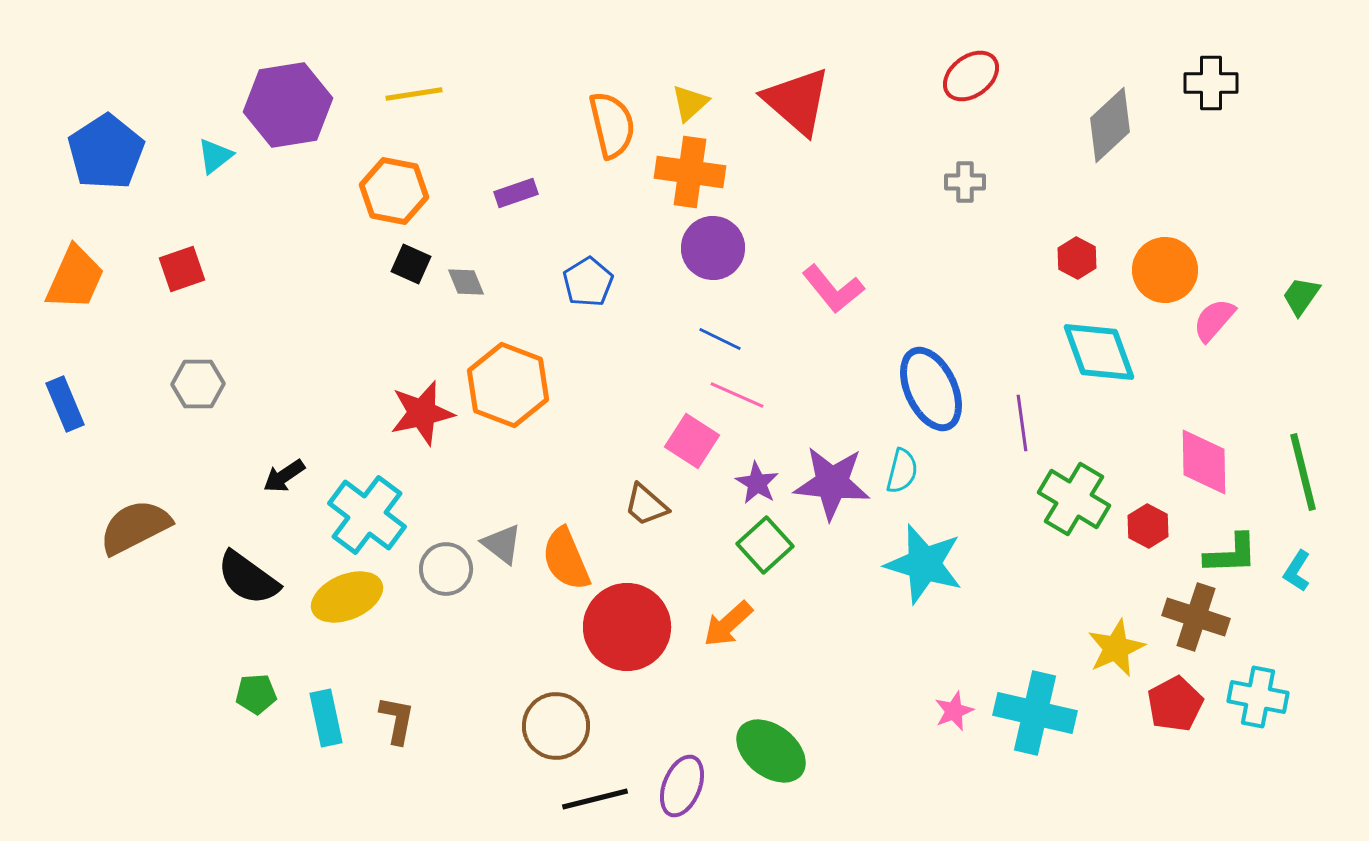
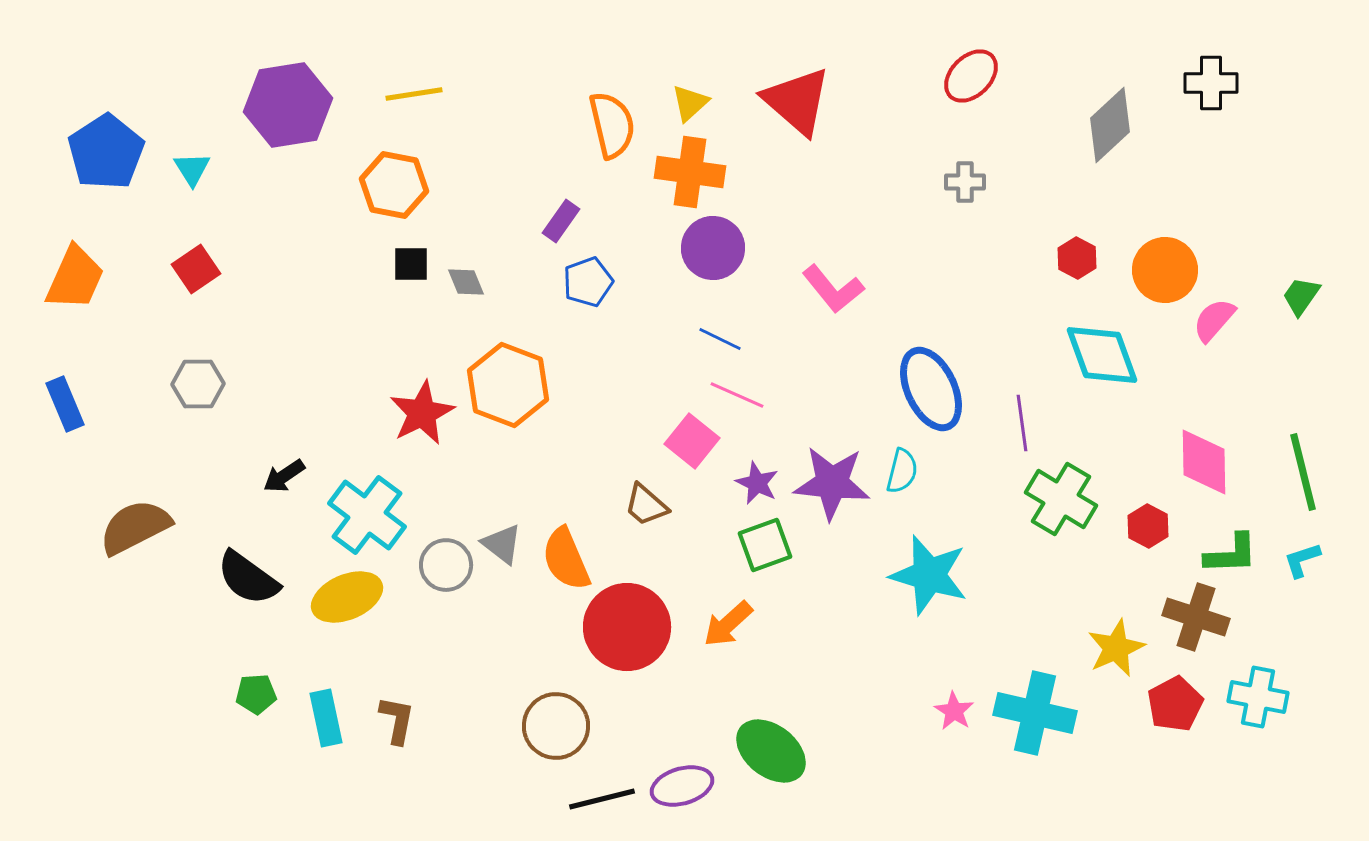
red ellipse at (971, 76): rotated 8 degrees counterclockwise
cyan triangle at (215, 156): moved 23 px left, 13 px down; rotated 24 degrees counterclockwise
orange hexagon at (394, 191): moved 6 px up
purple rectangle at (516, 193): moved 45 px right, 28 px down; rotated 36 degrees counterclockwise
black square at (411, 264): rotated 24 degrees counterclockwise
red square at (182, 269): moved 14 px right; rotated 15 degrees counterclockwise
blue pentagon at (588, 282): rotated 12 degrees clockwise
cyan diamond at (1099, 352): moved 3 px right, 3 px down
red star at (422, 413): rotated 14 degrees counterclockwise
pink square at (692, 441): rotated 6 degrees clockwise
purple star at (757, 483): rotated 6 degrees counterclockwise
green cross at (1074, 499): moved 13 px left
green square at (765, 545): rotated 22 degrees clockwise
cyan star at (924, 564): moved 5 px right, 11 px down
gray circle at (446, 569): moved 4 px up
cyan L-shape at (1297, 571): moved 5 px right, 11 px up; rotated 39 degrees clockwise
pink star at (954, 711): rotated 18 degrees counterclockwise
purple ellipse at (682, 786): rotated 52 degrees clockwise
black line at (595, 799): moved 7 px right
